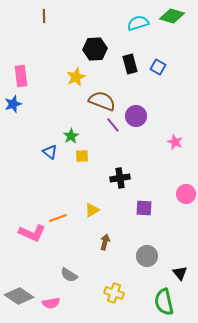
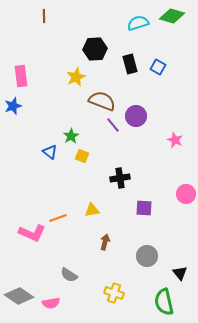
blue star: moved 2 px down
pink star: moved 2 px up
yellow square: rotated 24 degrees clockwise
yellow triangle: rotated 21 degrees clockwise
